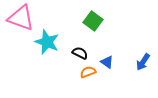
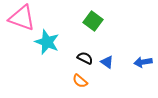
pink triangle: moved 1 px right
black semicircle: moved 5 px right, 5 px down
blue arrow: rotated 48 degrees clockwise
orange semicircle: moved 8 px left, 9 px down; rotated 119 degrees counterclockwise
